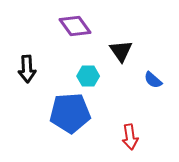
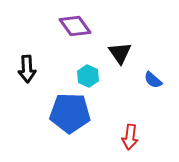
black triangle: moved 1 px left, 2 px down
cyan hexagon: rotated 25 degrees clockwise
blue pentagon: rotated 6 degrees clockwise
red arrow: rotated 15 degrees clockwise
